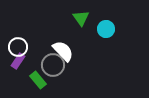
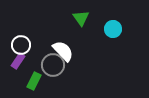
cyan circle: moved 7 px right
white circle: moved 3 px right, 2 px up
green rectangle: moved 4 px left, 1 px down; rotated 66 degrees clockwise
